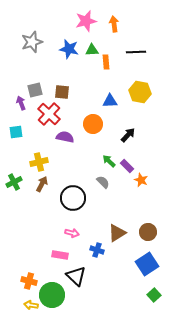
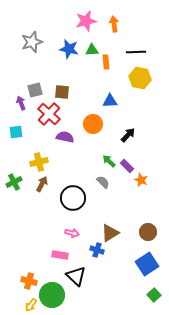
yellow hexagon: moved 14 px up
brown triangle: moved 7 px left
yellow arrow: rotated 64 degrees counterclockwise
